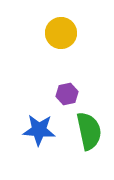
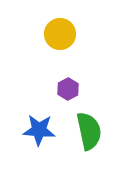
yellow circle: moved 1 px left, 1 px down
purple hexagon: moved 1 px right, 5 px up; rotated 15 degrees counterclockwise
